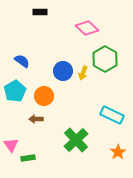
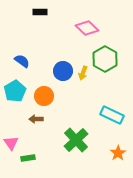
pink triangle: moved 2 px up
orange star: moved 1 px down
